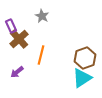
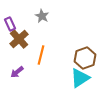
purple rectangle: moved 1 px left, 2 px up
cyan triangle: moved 2 px left
